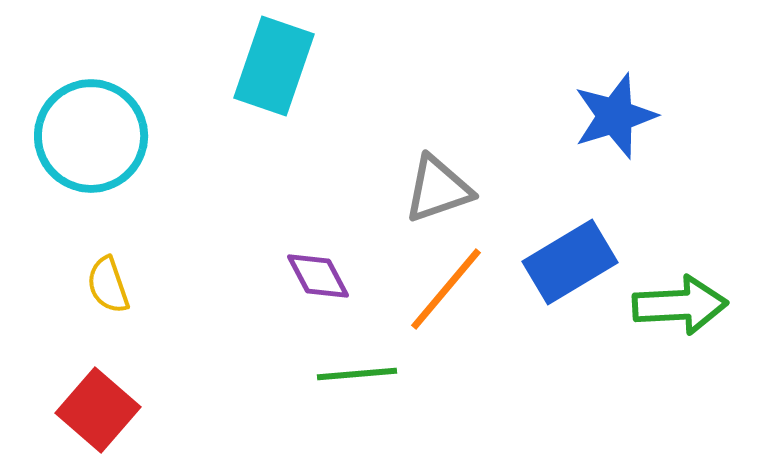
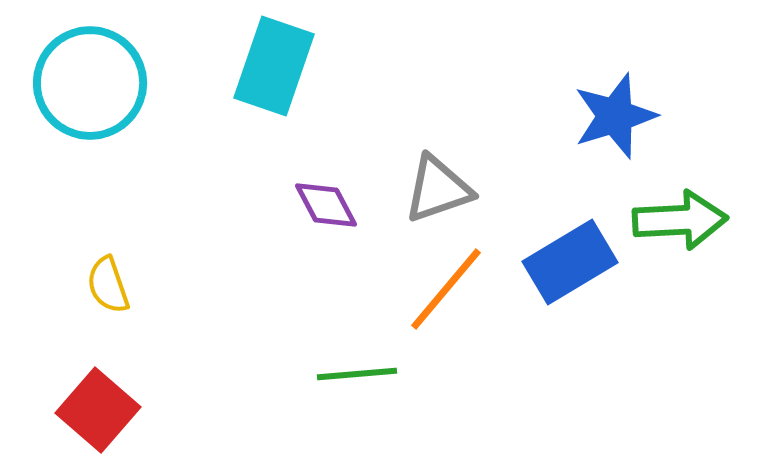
cyan circle: moved 1 px left, 53 px up
purple diamond: moved 8 px right, 71 px up
green arrow: moved 85 px up
